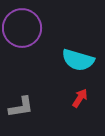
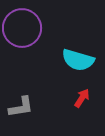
red arrow: moved 2 px right
